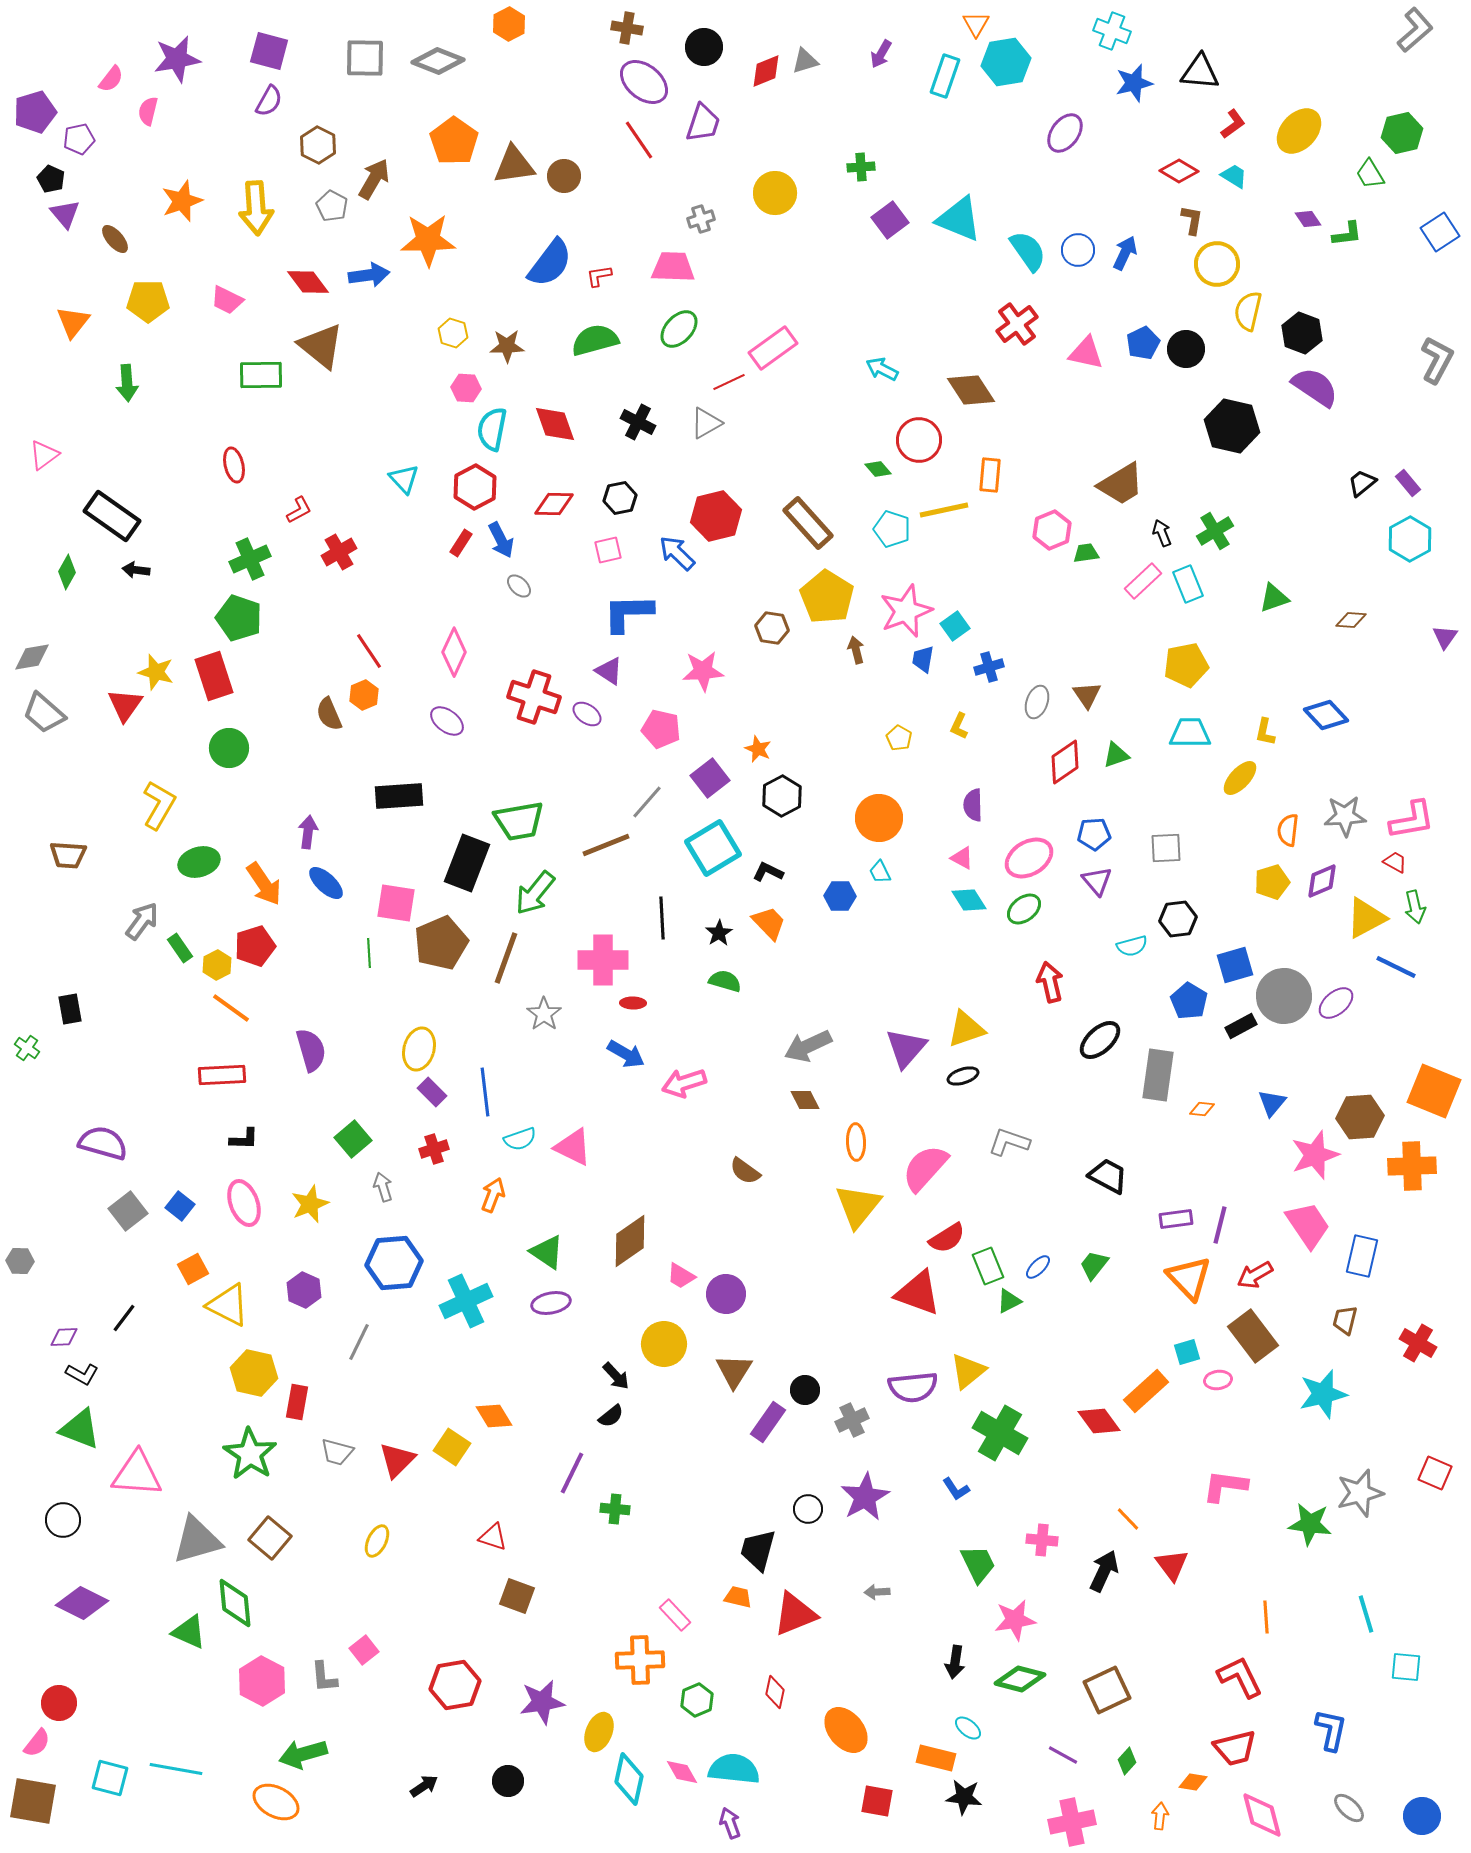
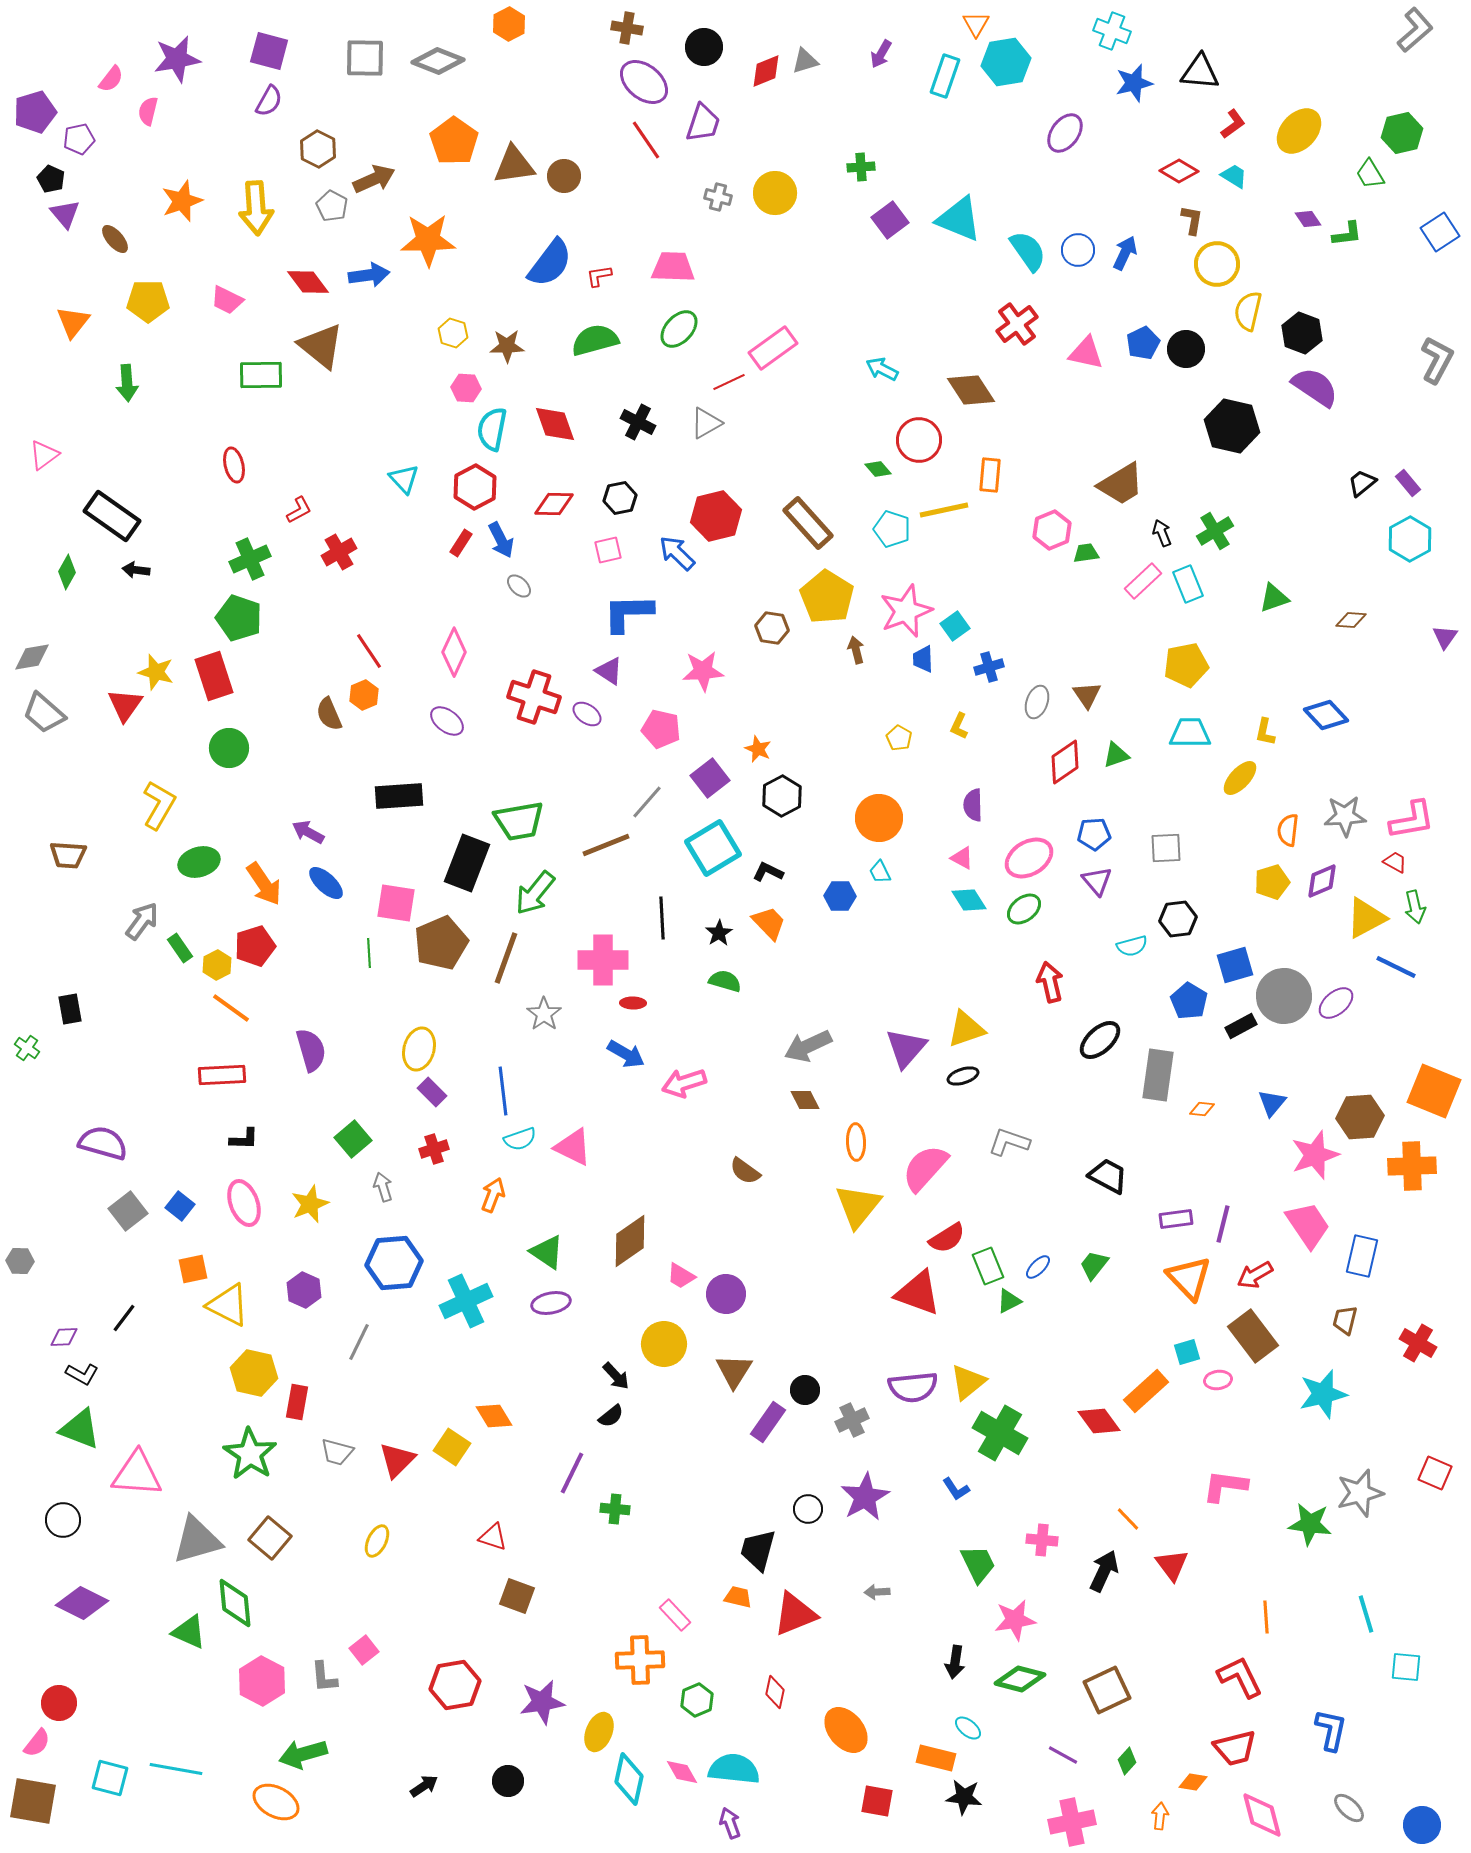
red line at (639, 140): moved 7 px right
brown hexagon at (318, 145): moved 4 px down
brown arrow at (374, 179): rotated 36 degrees clockwise
gray cross at (701, 219): moved 17 px right, 22 px up; rotated 32 degrees clockwise
blue trapezoid at (923, 659): rotated 12 degrees counterclockwise
purple arrow at (308, 832): rotated 68 degrees counterclockwise
blue line at (485, 1092): moved 18 px right, 1 px up
purple line at (1220, 1225): moved 3 px right, 1 px up
orange square at (193, 1269): rotated 16 degrees clockwise
yellow triangle at (968, 1371): moved 11 px down
blue circle at (1422, 1816): moved 9 px down
